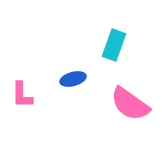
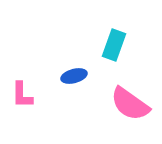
blue ellipse: moved 1 px right, 3 px up
